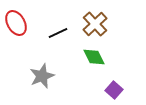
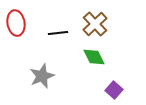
red ellipse: rotated 20 degrees clockwise
black line: rotated 18 degrees clockwise
